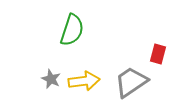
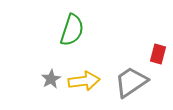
gray star: rotated 18 degrees clockwise
